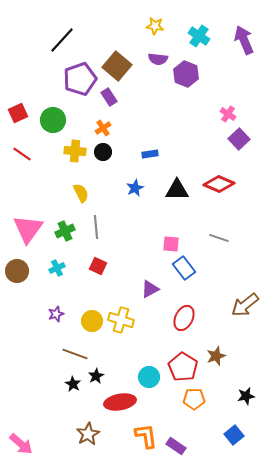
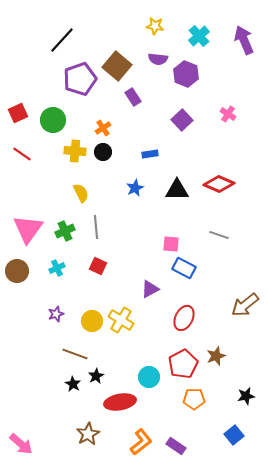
cyan cross at (199, 36): rotated 15 degrees clockwise
purple rectangle at (109, 97): moved 24 px right
purple square at (239, 139): moved 57 px left, 19 px up
gray line at (219, 238): moved 3 px up
blue rectangle at (184, 268): rotated 25 degrees counterclockwise
yellow cross at (121, 320): rotated 15 degrees clockwise
red pentagon at (183, 367): moved 3 px up; rotated 12 degrees clockwise
orange L-shape at (146, 436): moved 5 px left, 6 px down; rotated 60 degrees clockwise
